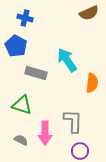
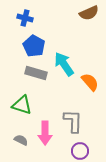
blue pentagon: moved 18 px right
cyan arrow: moved 3 px left, 4 px down
orange semicircle: moved 2 px left, 1 px up; rotated 48 degrees counterclockwise
